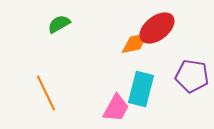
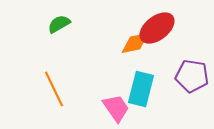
orange line: moved 8 px right, 4 px up
pink trapezoid: rotated 64 degrees counterclockwise
